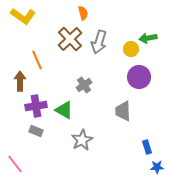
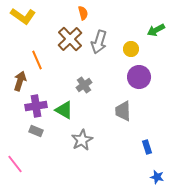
green arrow: moved 8 px right, 8 px up; rotated 18 degrees counterclockwise
brown arrow: rotated 18 degrees clockwise
blue star: moved 10 px down; rotated 16 degrees clockwise
